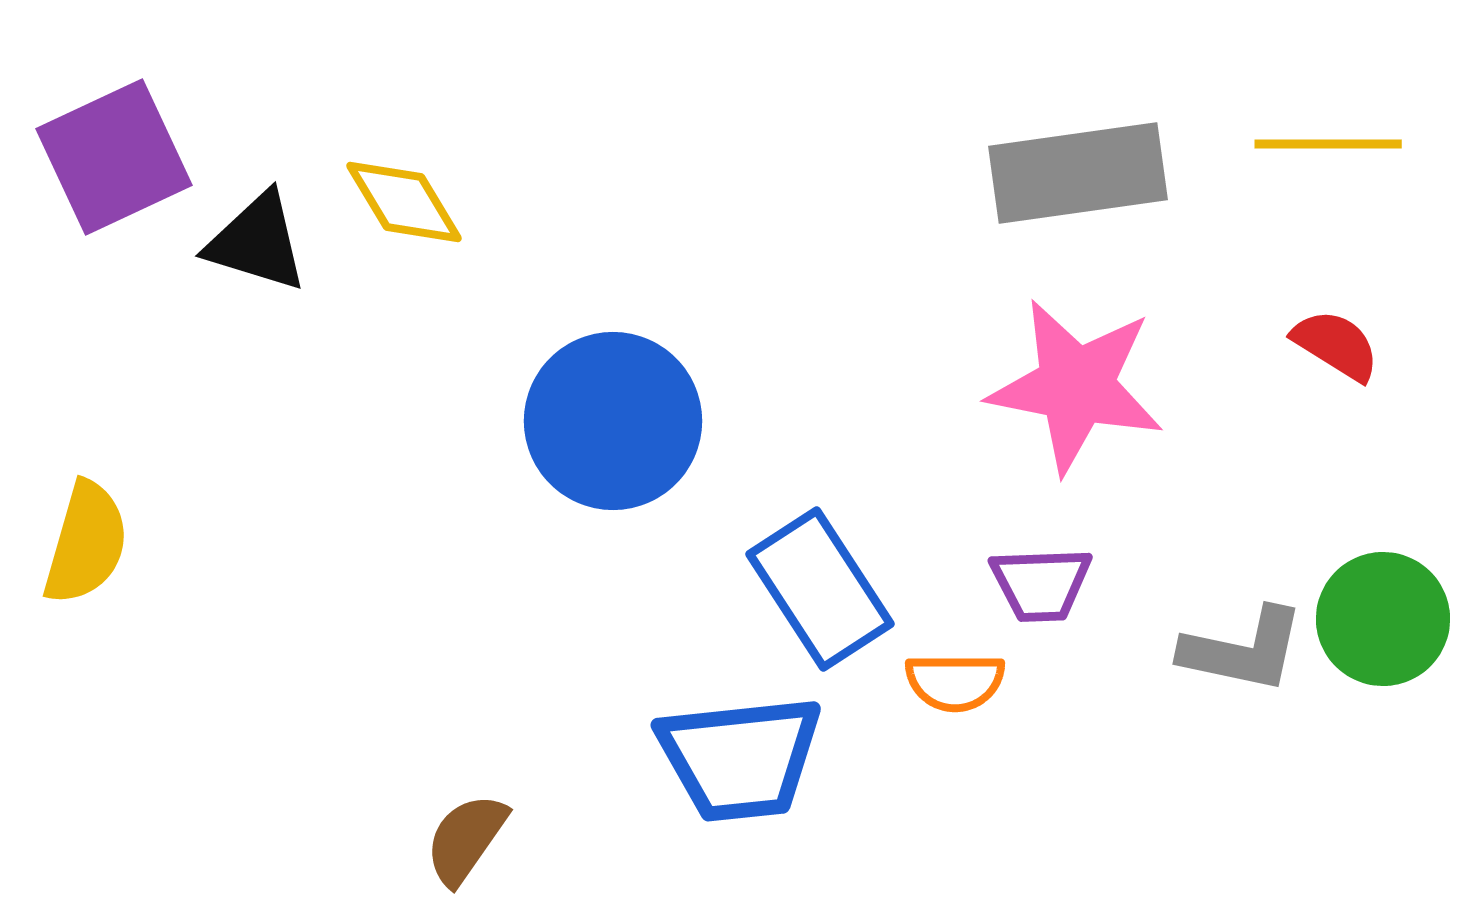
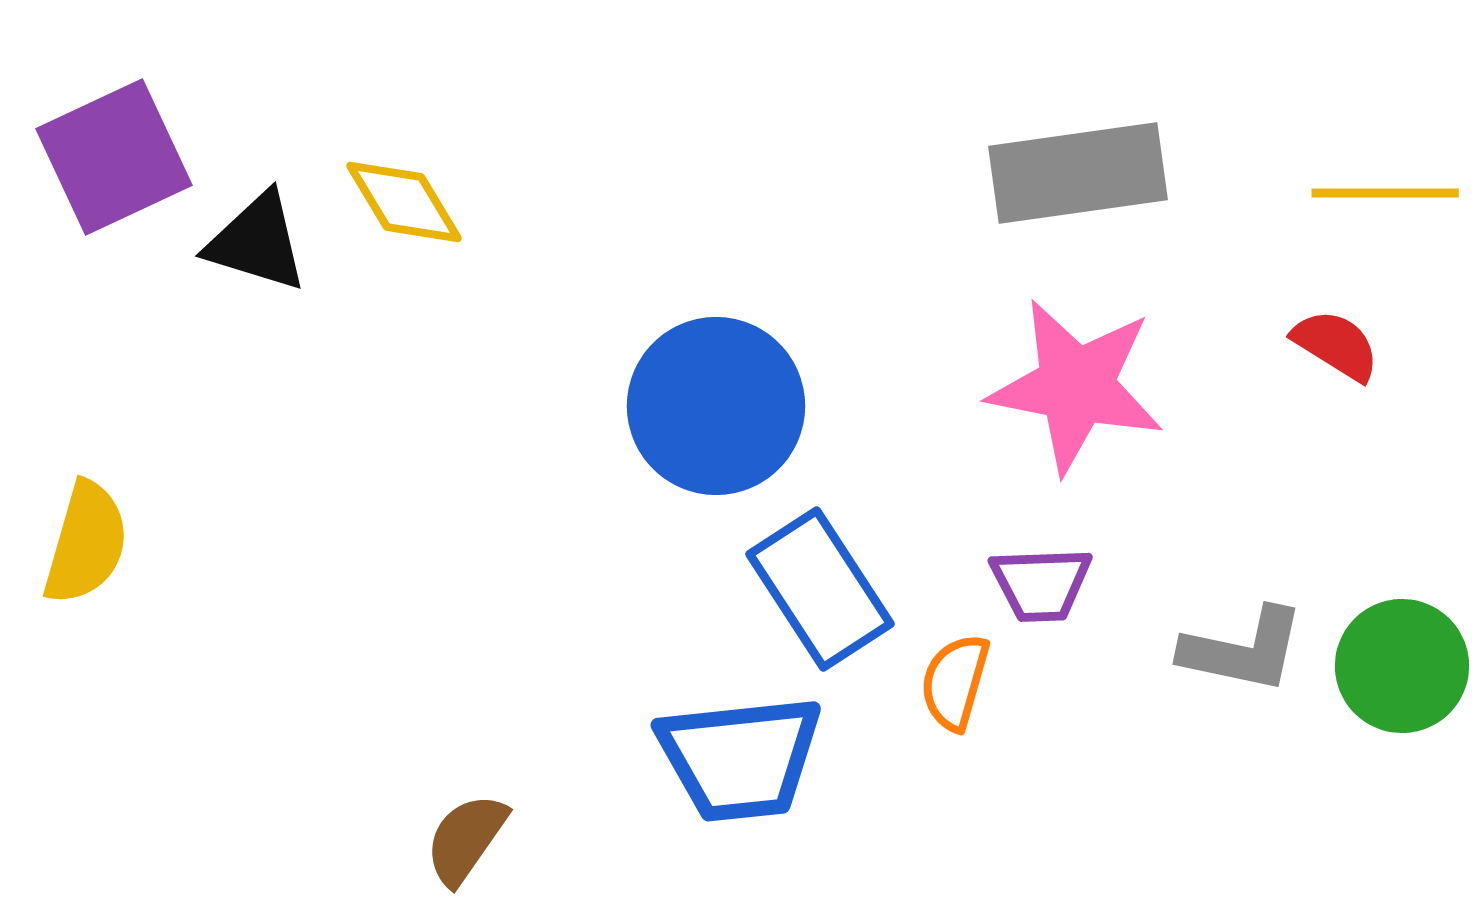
yellow line: moved 57 px right, 49 px down
blue circle: moved 103 px right, 15 px up
green circle: moved 19 px right, 47 px down
orange semicircle: rotated 106 degrees clockwise
